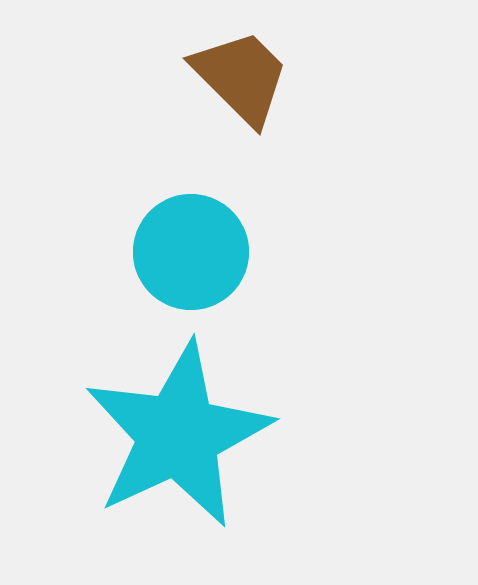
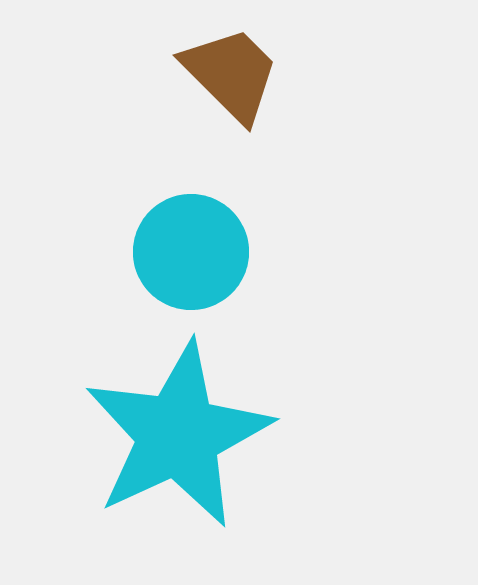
brown trapezoid: moved 10 px left, 3 px up
